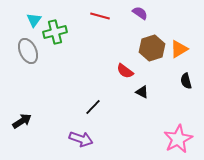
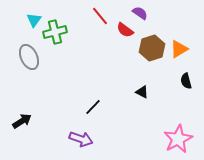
red line: rotated 36 degrees clockwise
gray ellipse: moved 1 px right, 6 px down
red semicircle: moved 41 px up
